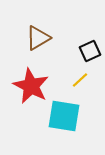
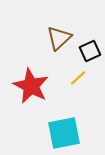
brown triangle: moved 21 px right; rotated 12 degrees counterclockwise
yellow line: moved 2 px left, 2 px up
cyan square: moved 17 px down; rotated 20 degrees counterclockwise
